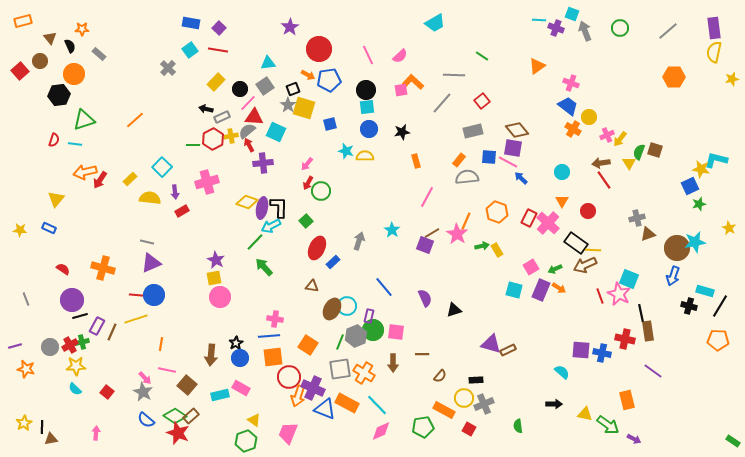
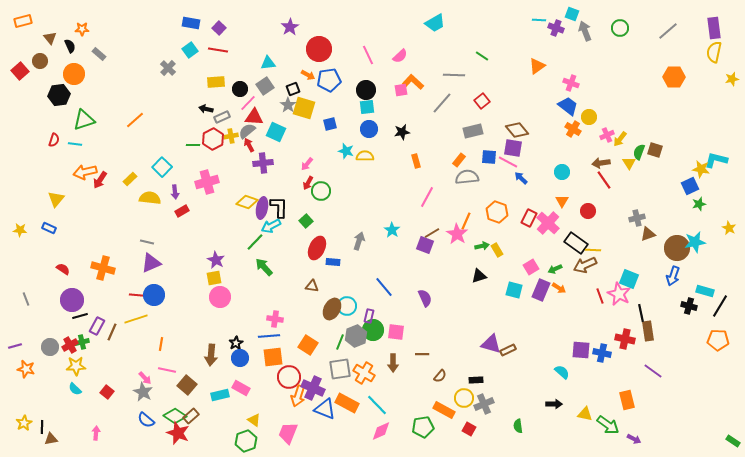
yellow rectangle at (216, 82): rotated 42 degrees clockwise
blue rectangle at (333, 262): rotated 48 degrees clockwise
black triangle at (454, 310): moved 25 px right, 34 px up
